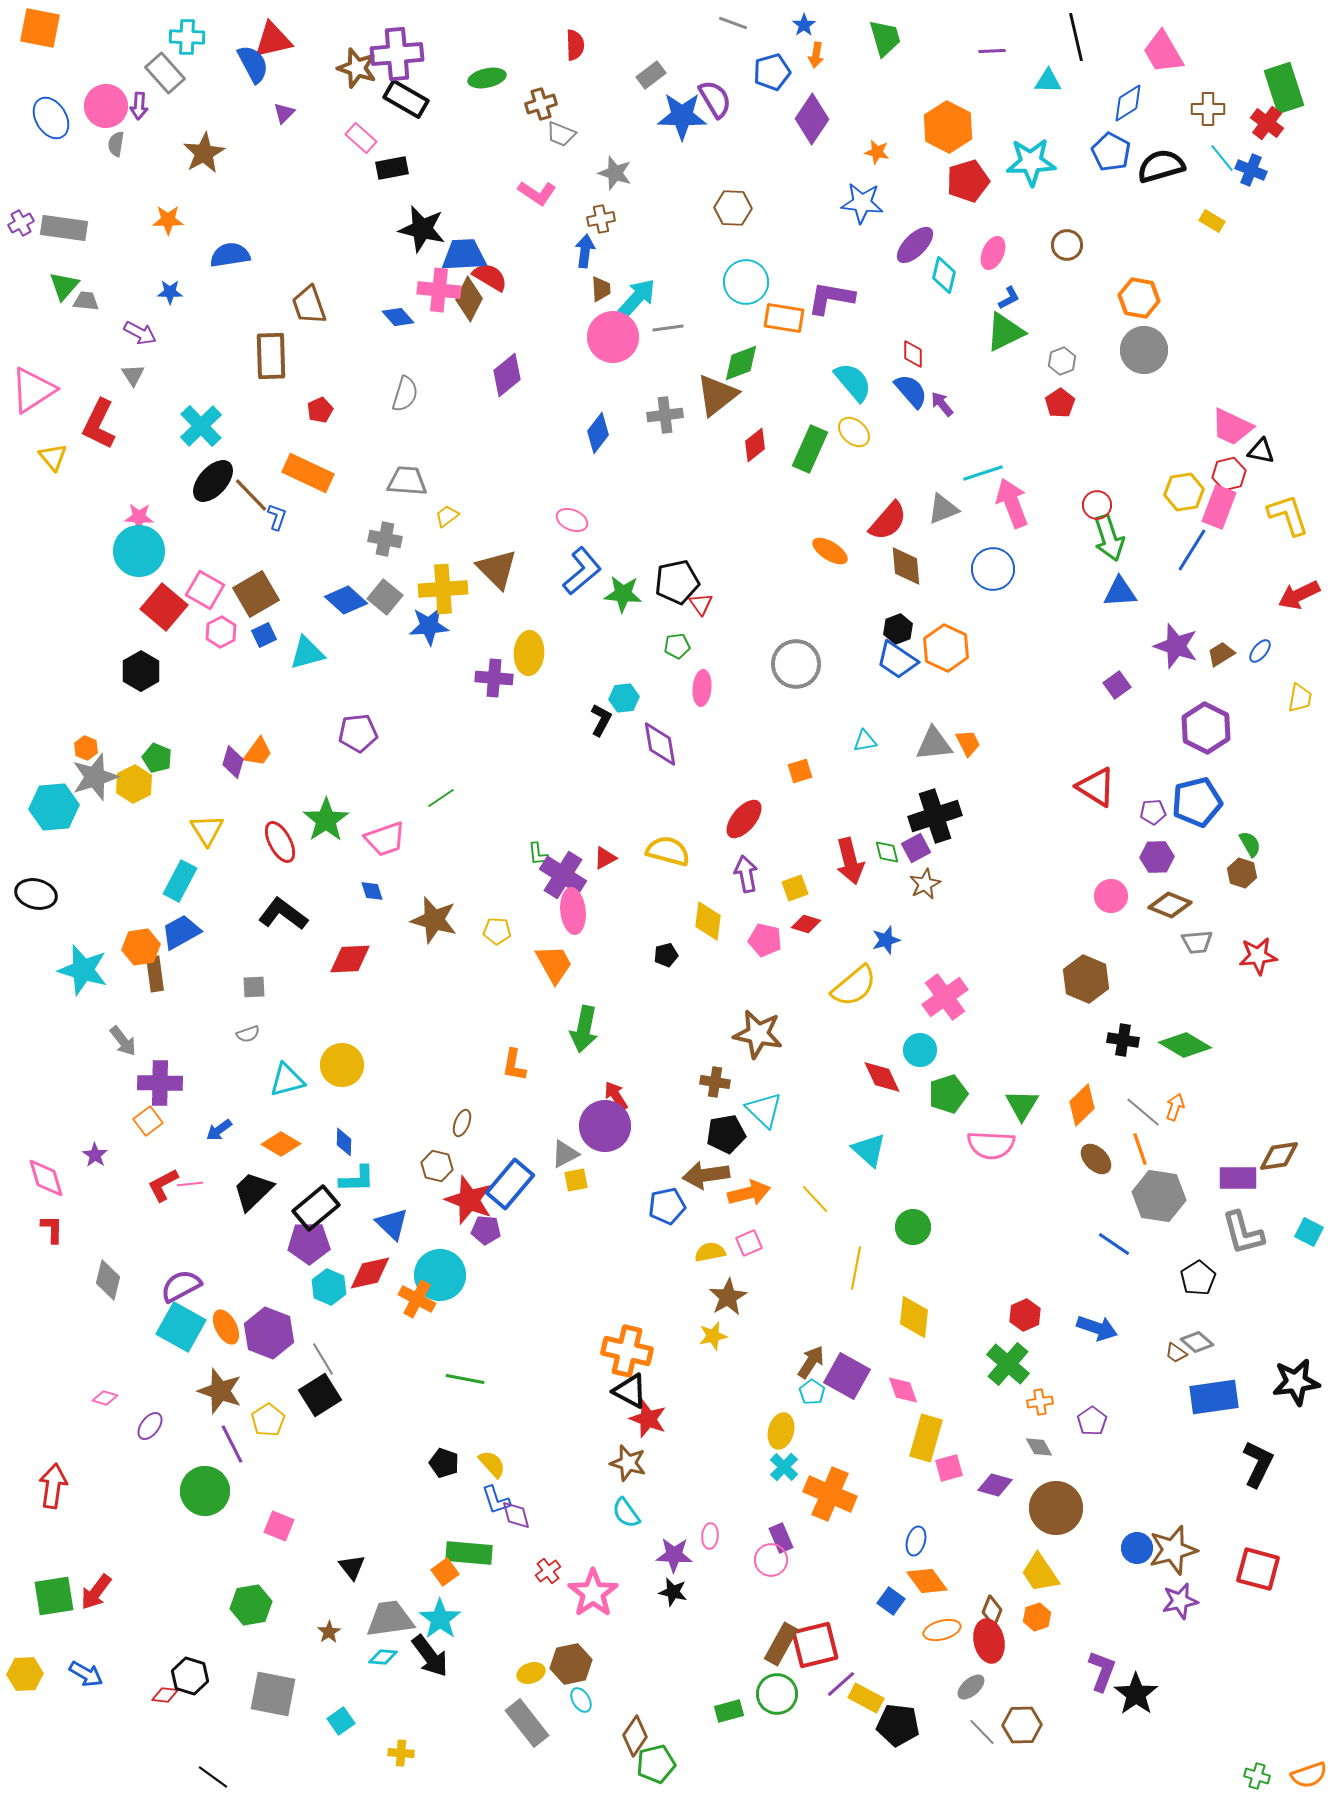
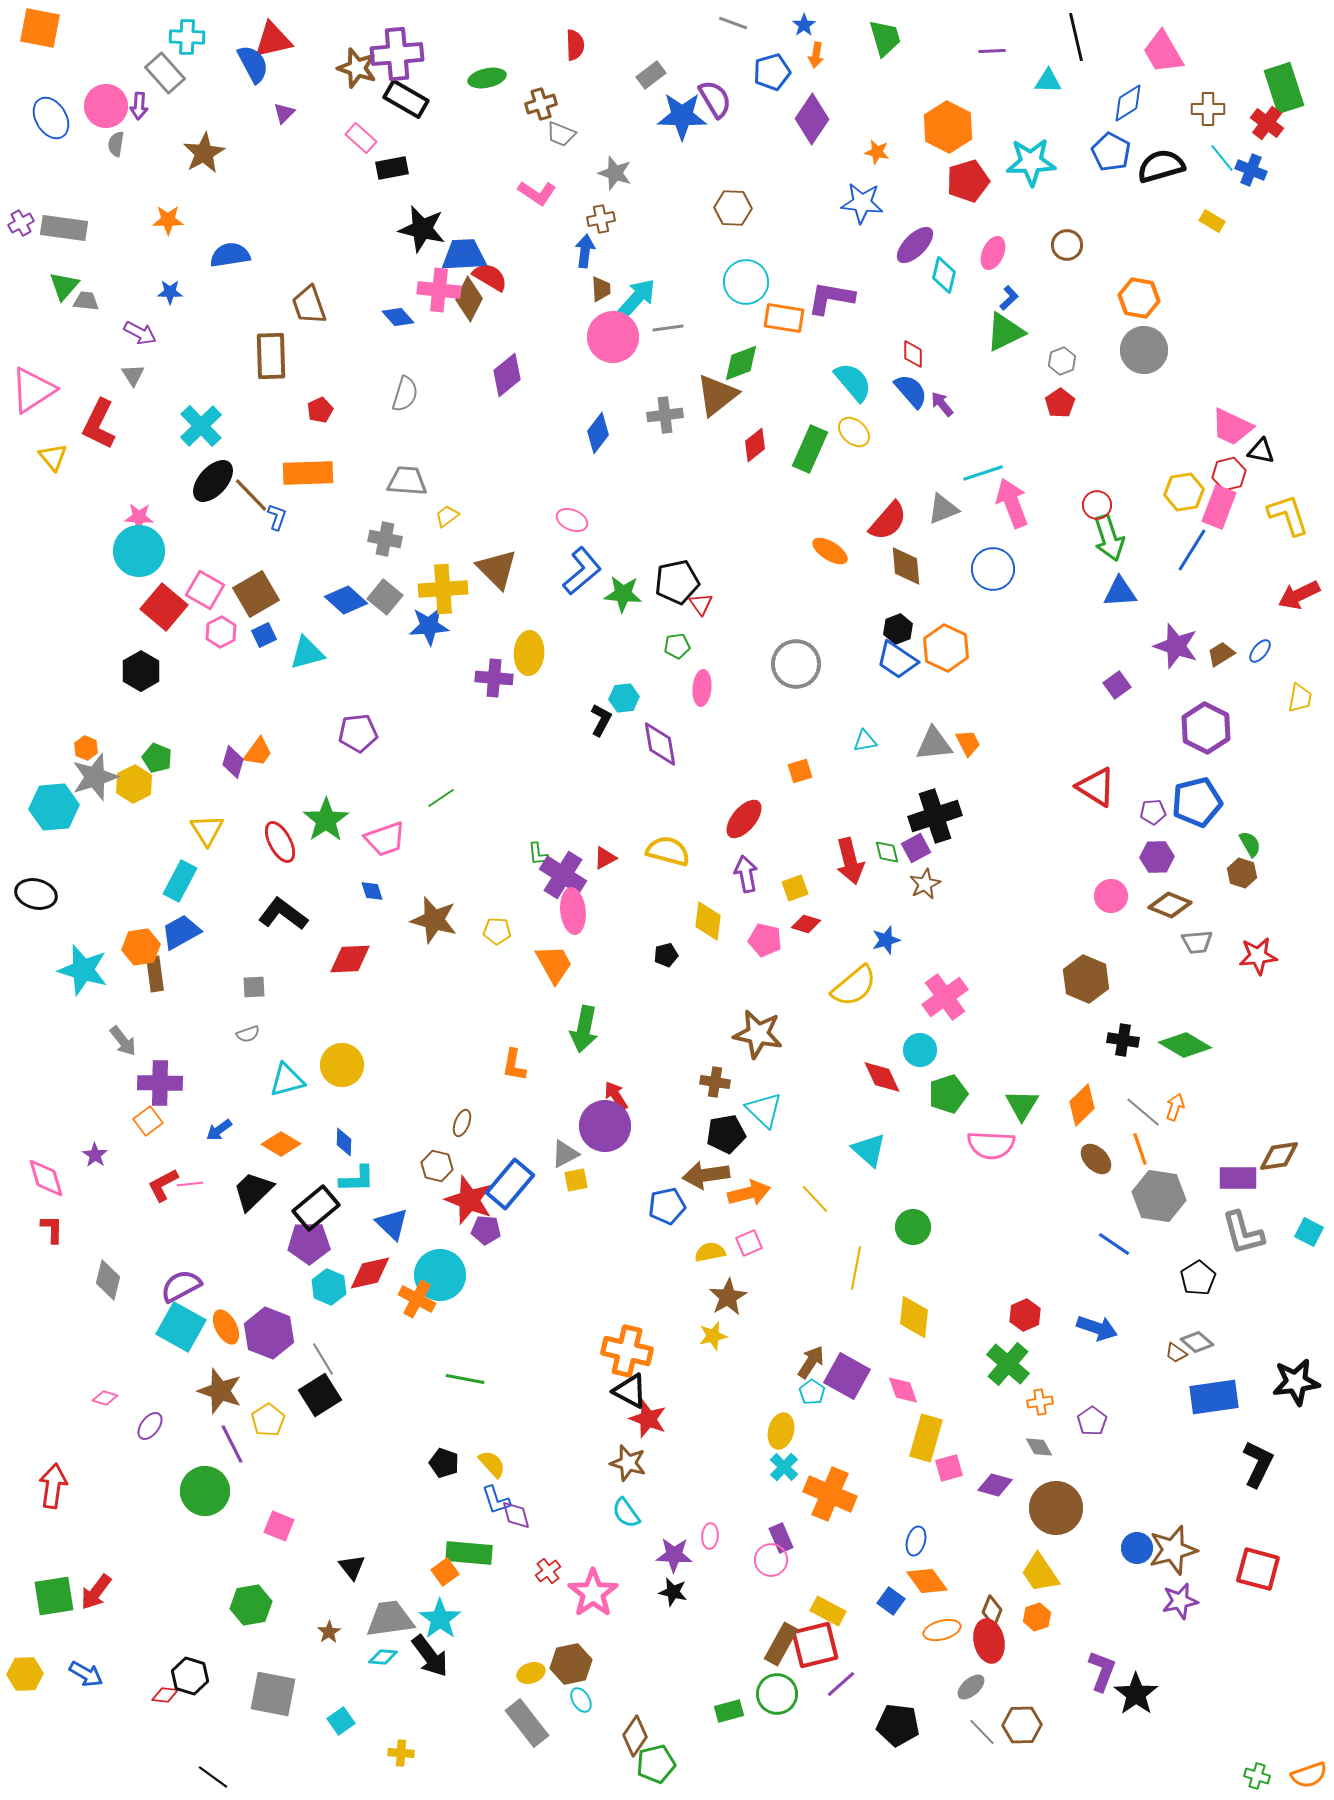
blue L-shape at (1009, 298): rotated 15 degrees counterclockwise
orange rectangle at (308, 473): rotated 27 degrees counterclockwise
yellow rectangle at (866, 1698): moved 38 px left, 87 px up
